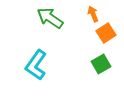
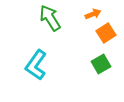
orange arrow: rotated 91 degrees clockwise
green arrow: rotated 24 degrees clockwise
